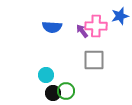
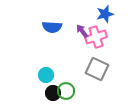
blue star: moved 15 px left, 2 px up
pink cross: moved 11 px down; rotated 20 degrees counterclockwise
gray square: moved 3 px right, 9 px down; rotated 25 degrees clockwise
